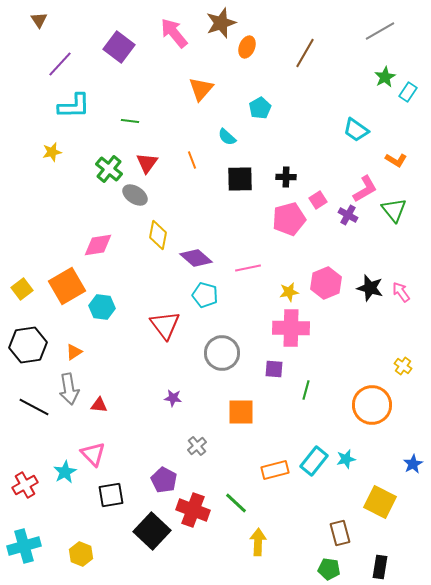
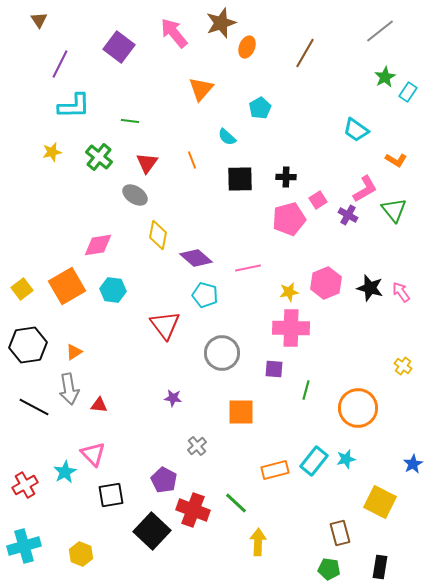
gray line at (380, 31): rotated 8 degrees counterclockwise
purple line at (60, 64): rotated 16 degrees counterclockwise
green cross at (109, 169): moved 10 px left, 12 px up
cyan hexagon at (102, 307): moved 11 px right, 17 px up
orange circle at (372, 405): moved 14 px left, 3 px down
